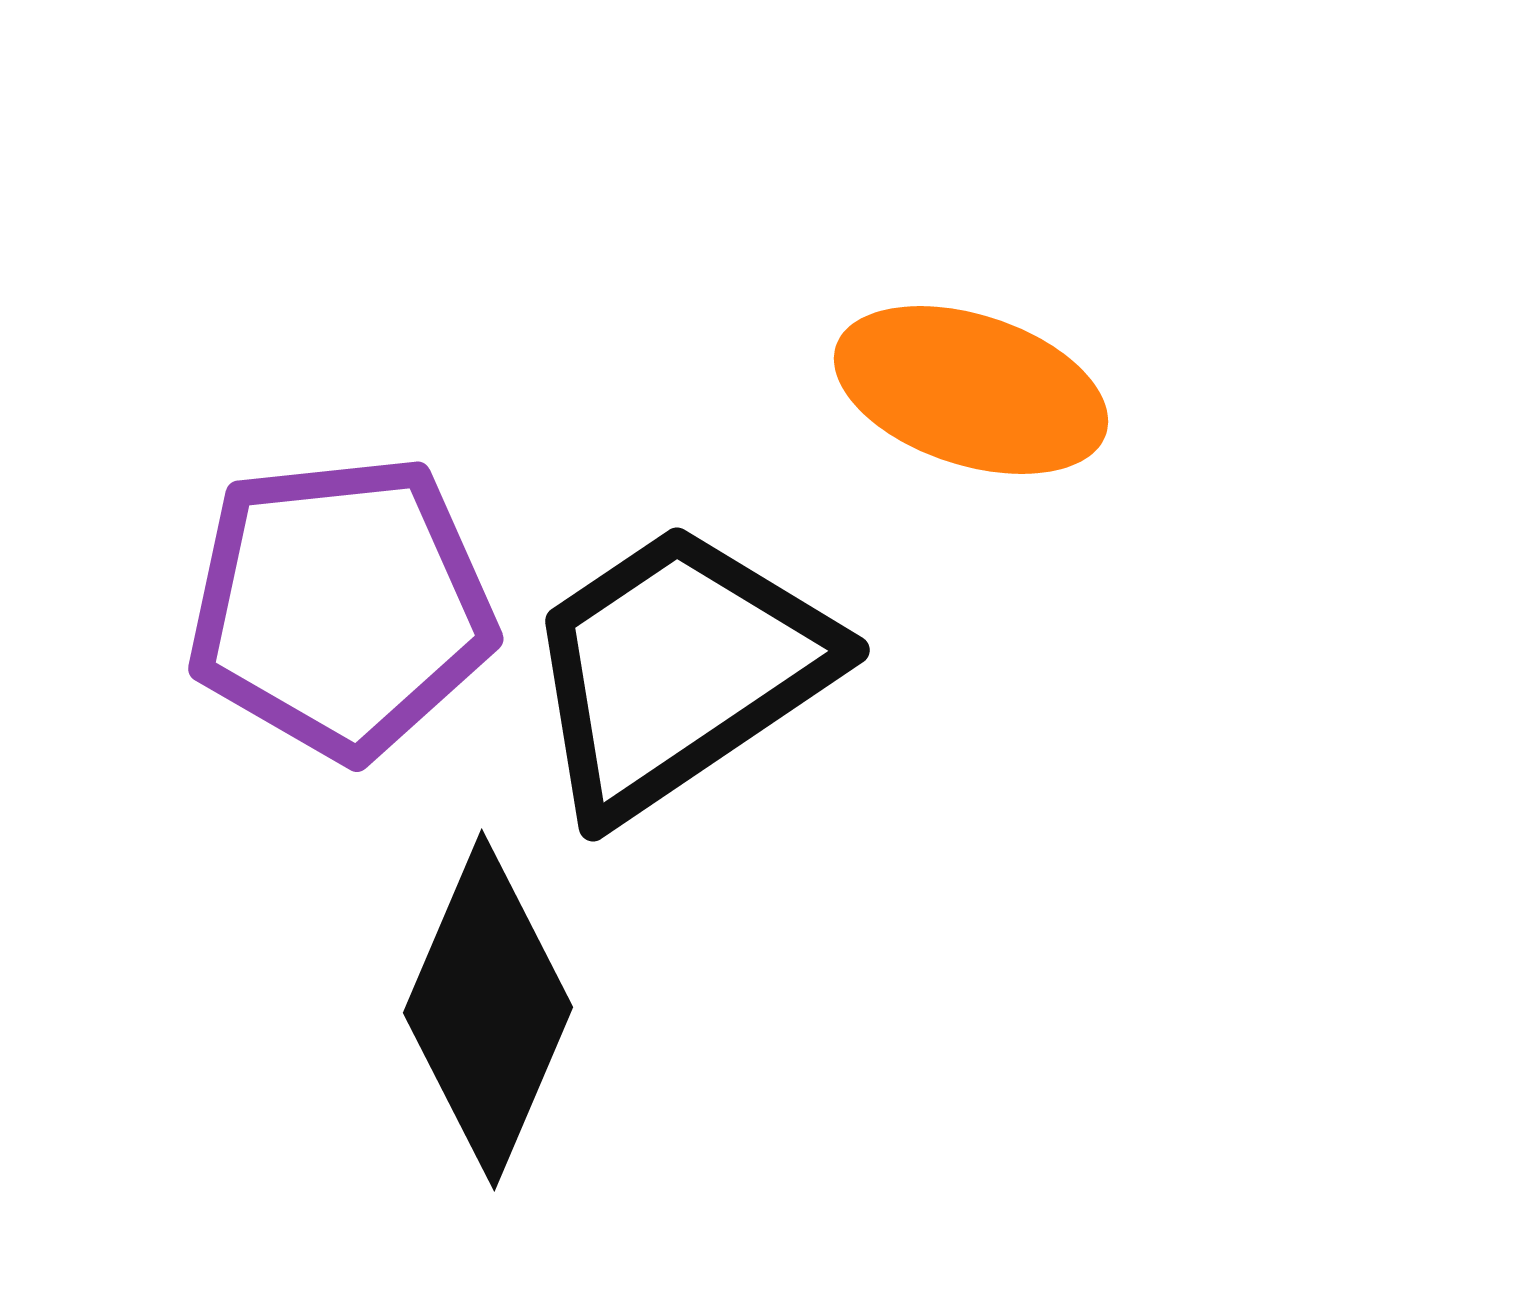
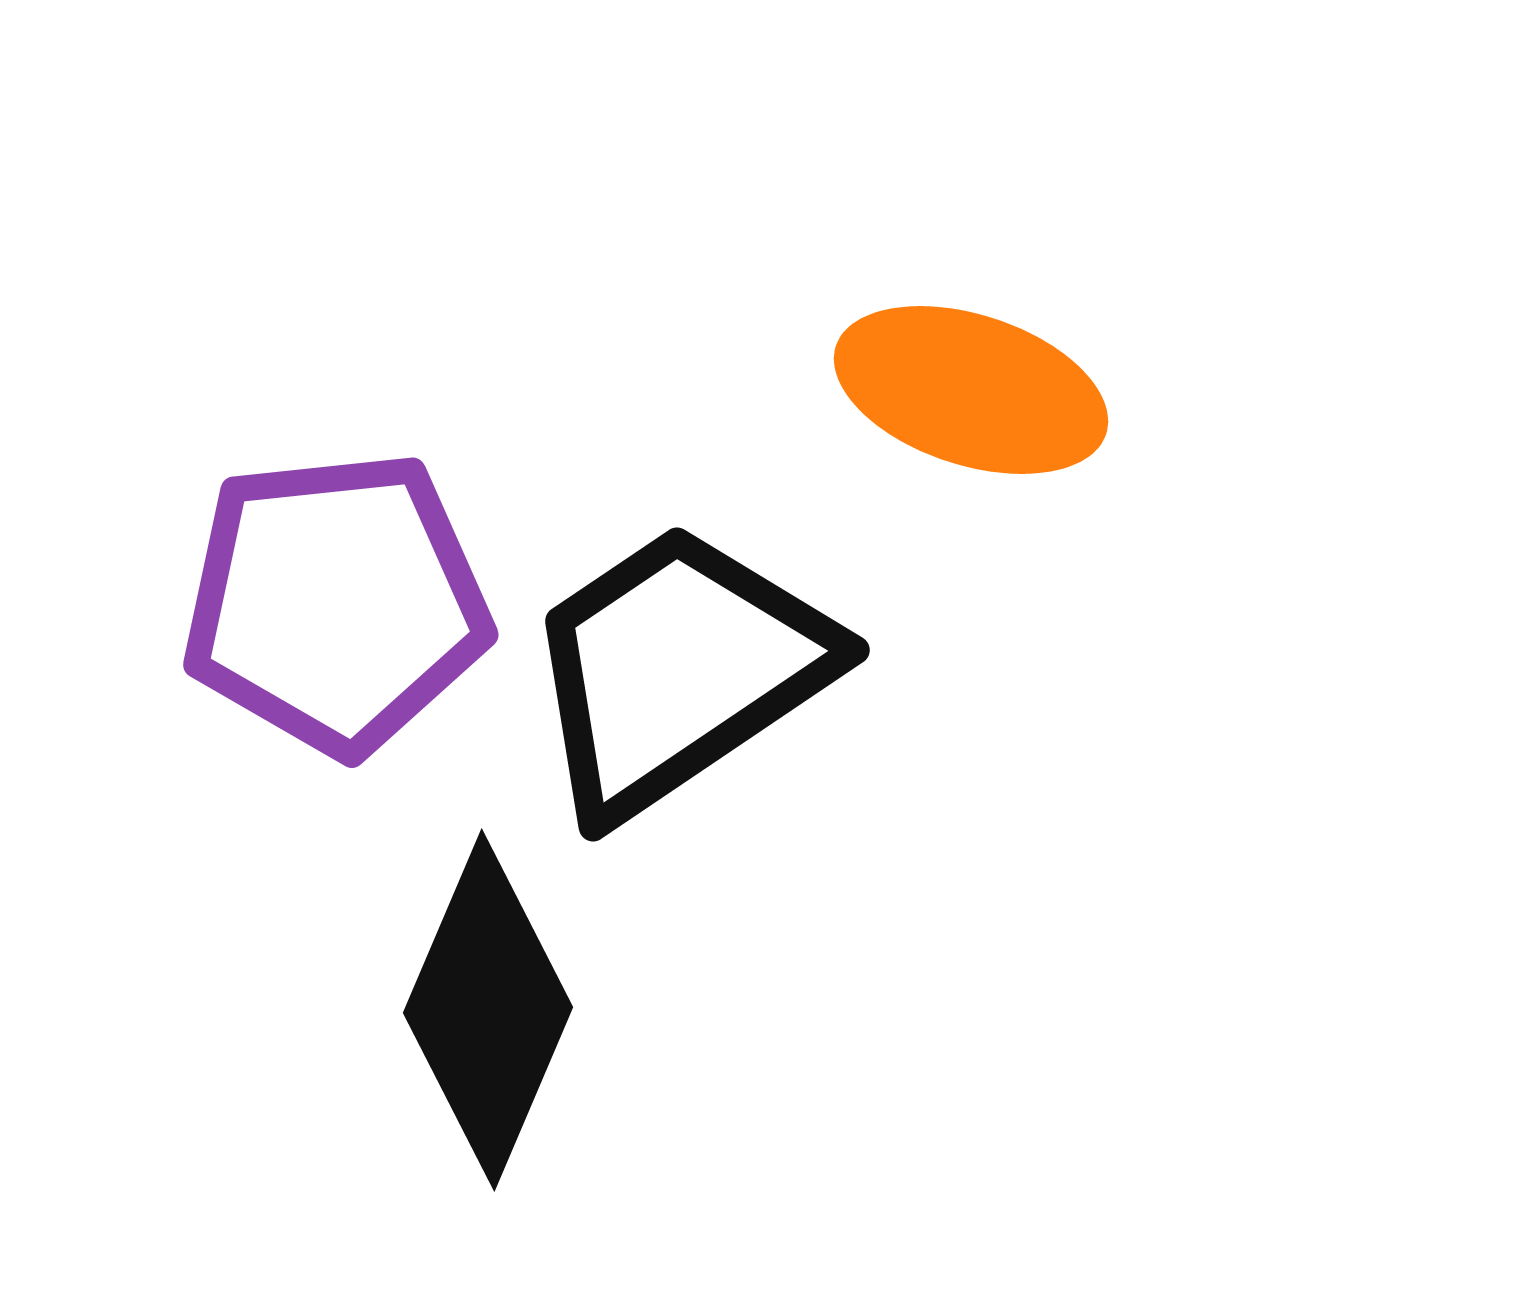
purple pentagon: moved 5 px left, 4 px up
